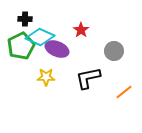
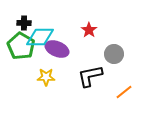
black cross: moved 1 px left, 4 px down
red star: moved 8 px right
cyan diamond: rotated 24 degrees counterclockwise
green pentagon: rotated 16 degrees counterclockwise
gray circle: moved 3 px down
black L-shape: moved 2 px right, 2 px up
